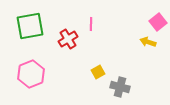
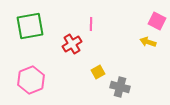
pink square: moved 1 px left, 1 px up; rotated 24 degrees counterclockwise
red cross: moved 4 px right, 5 px down
pink hexagon: moved 6 px down
